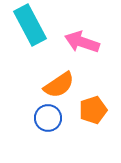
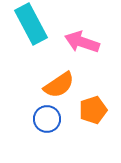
cyan rectangle: moved 1 px right, 1 px up
blue circle: moved 1 px left, 1 px down
